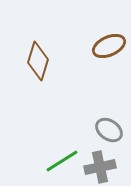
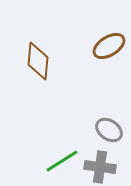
brown ellipse: rotated 8 degrees counterclockwise
brown diamond: rotated 12 degrees counterclockwise
gray cross: rotated 20 degrees clockwise
